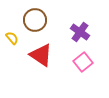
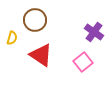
purple cross: moved 14 px right
yellow semicircle: rotated 56 degrees clockwise
